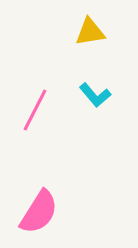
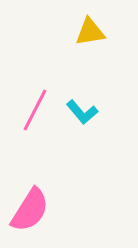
cyan L-shape: moved 13 px left, 17 px down
pink semicircle: moved 9 px left, 2 px up
